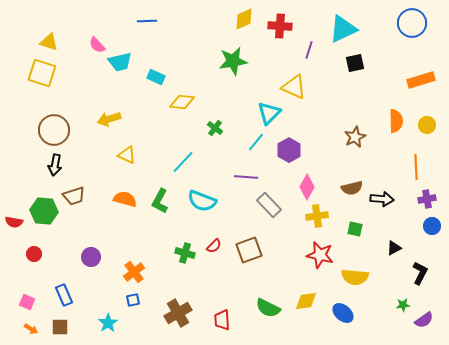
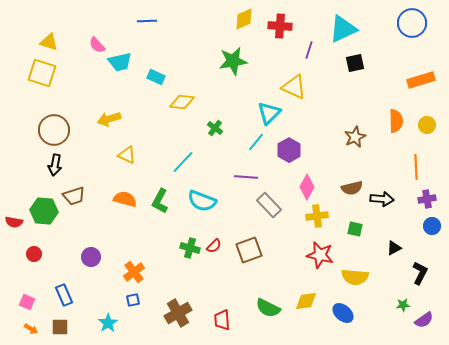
green cross at (185, 253): moved 5 px right, 5 px up
